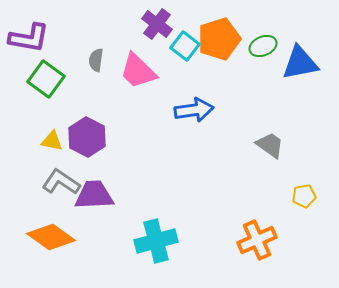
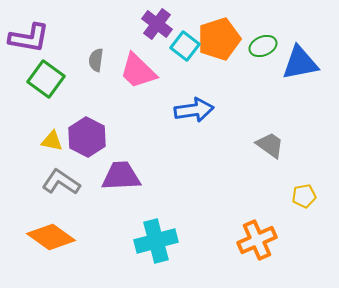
purple trapezoid: moved 27 px right, 19 px up
